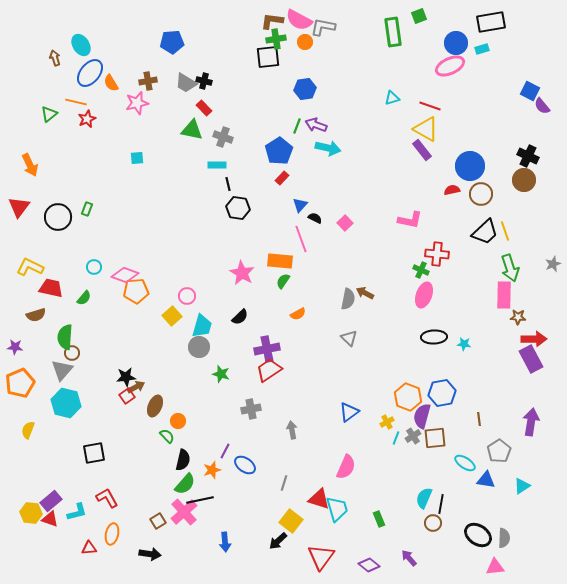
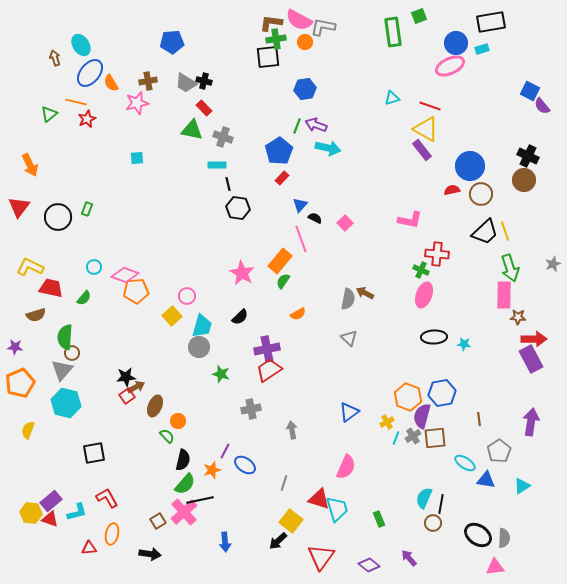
brown L-shape at (272, 21): moved 1 px left, 2 px down
orange rectangle at (280, 261): rotated 55 degrees counterclockwise
